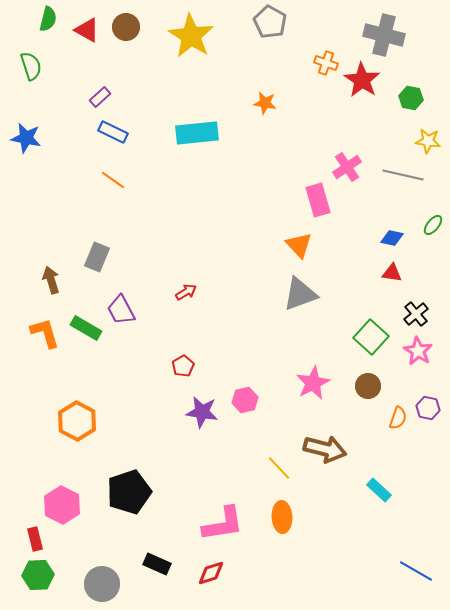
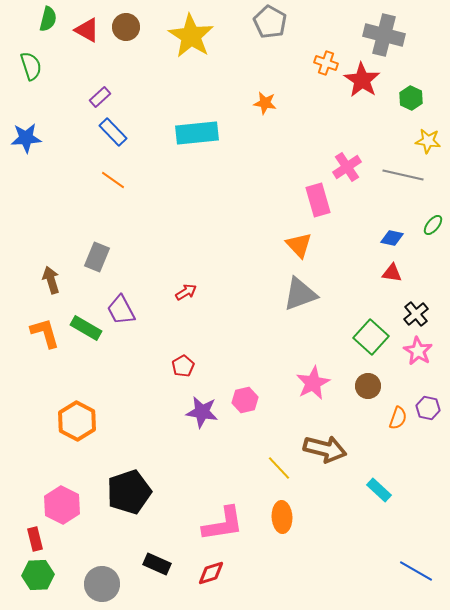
green hexagon at (411, 98): rotated 15 degrees clockwise
blue rectangle at (113, 132): rotated 20 degrees clockwise
blue star at (26, 138): rotated 16 degrees counterclockwise
